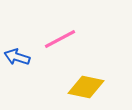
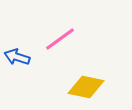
pink line: rotated 8 degrees counterclockwise
